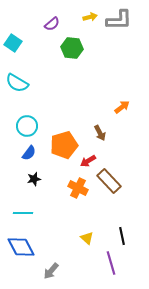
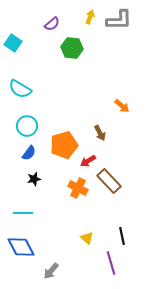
yellow arrow: rotated 56 degrees counterclockwise
cyan semicircle: moved 3 px right, 6 px down
orange arrow: moved 1 px up; rotated 77 degrees clockwise
